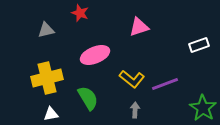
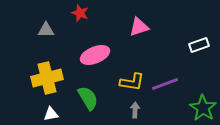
gray triangle: rotated 12 degrees clockwise
yellow L-shape: moved 3 px down; rotated 30 degrees counterclockwise
